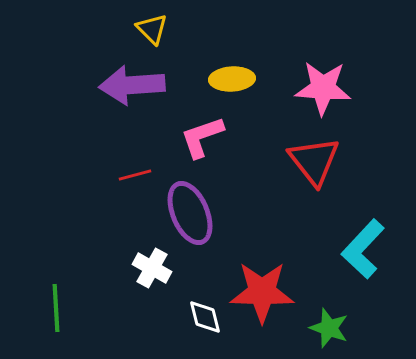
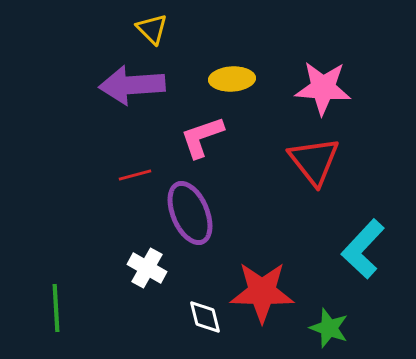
white cross: moved 5 px left
